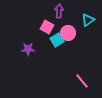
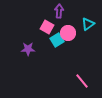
cyan triangle: moved 4 px down
